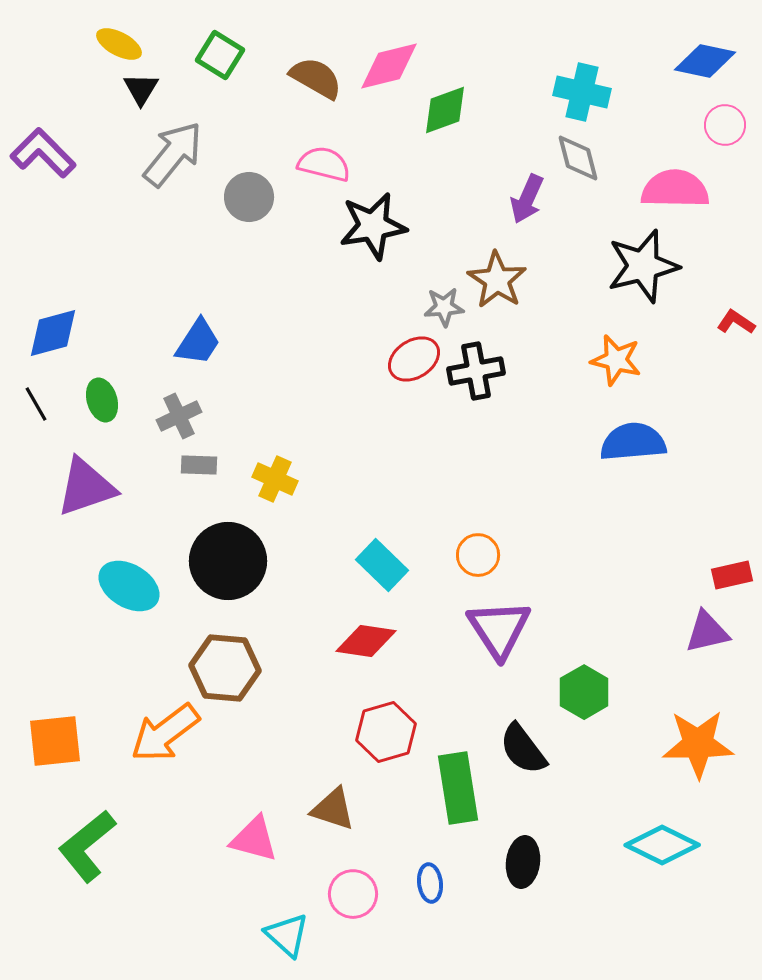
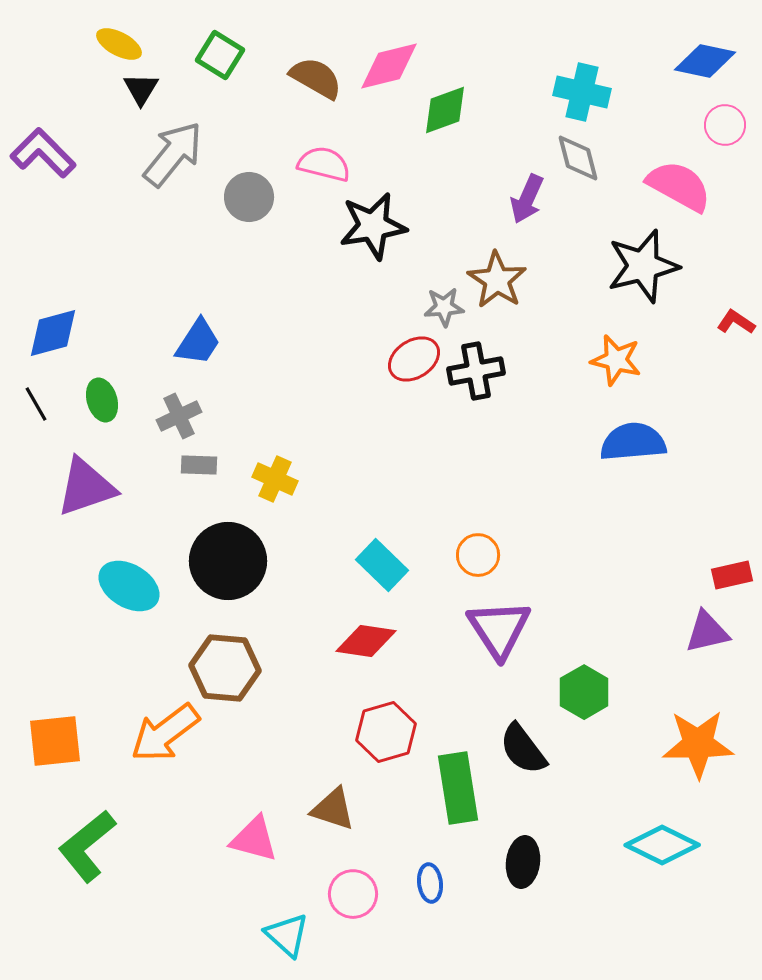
pink semicircle at (675, 189): moved 4 px right, 3 px up; rotated 28 degrees clockwise
